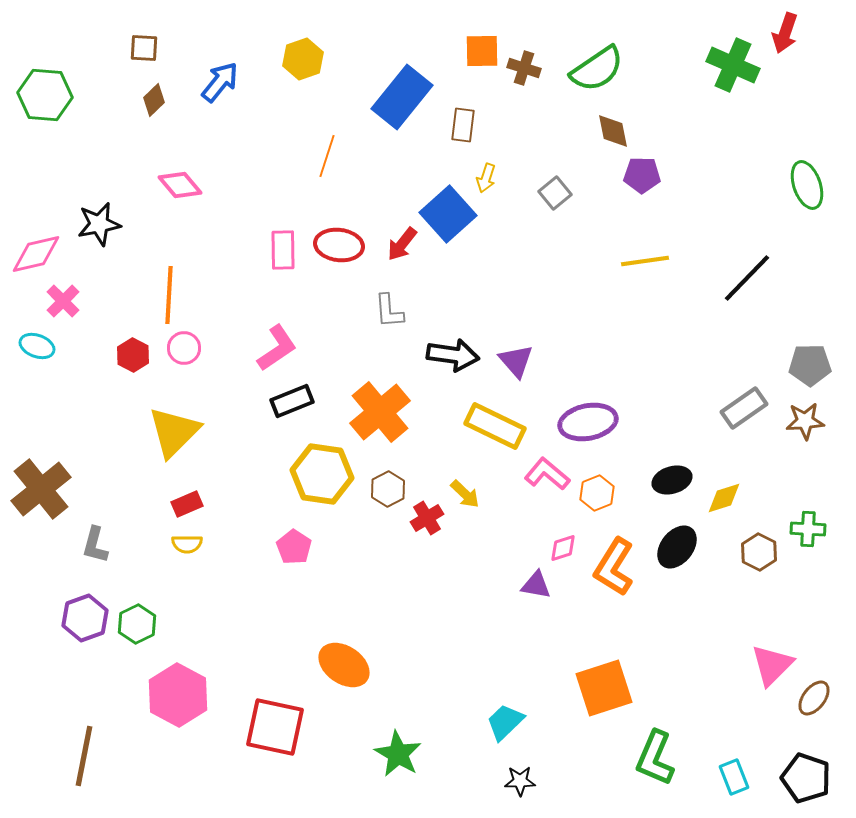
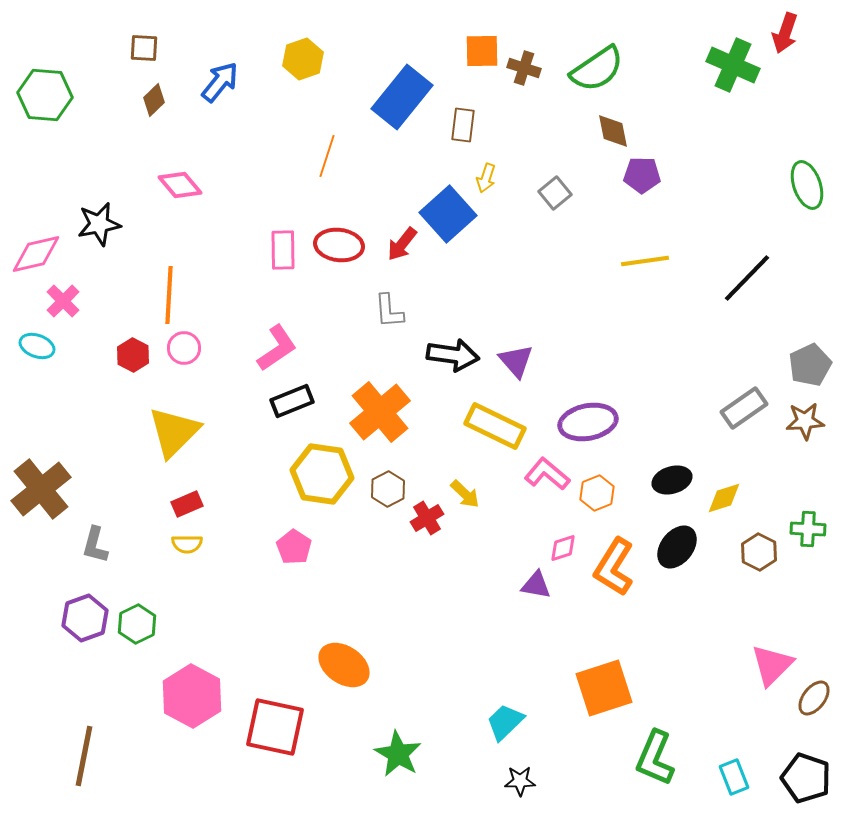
gray pentagon at (810, 365): rotated 24 degrees counterclockwise
pink hexagon at (178, 695): moved 14 px right, 1 px down
